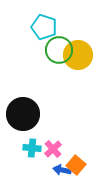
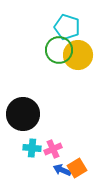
cyan pentagon: moved 23 px right
pink cross: rotated 18 degrees clockwise
orange square: moved 1 px right, 3 px down; rotated 18 degrees clockwise
blue arrow: rotated 12 degrees clockwise
